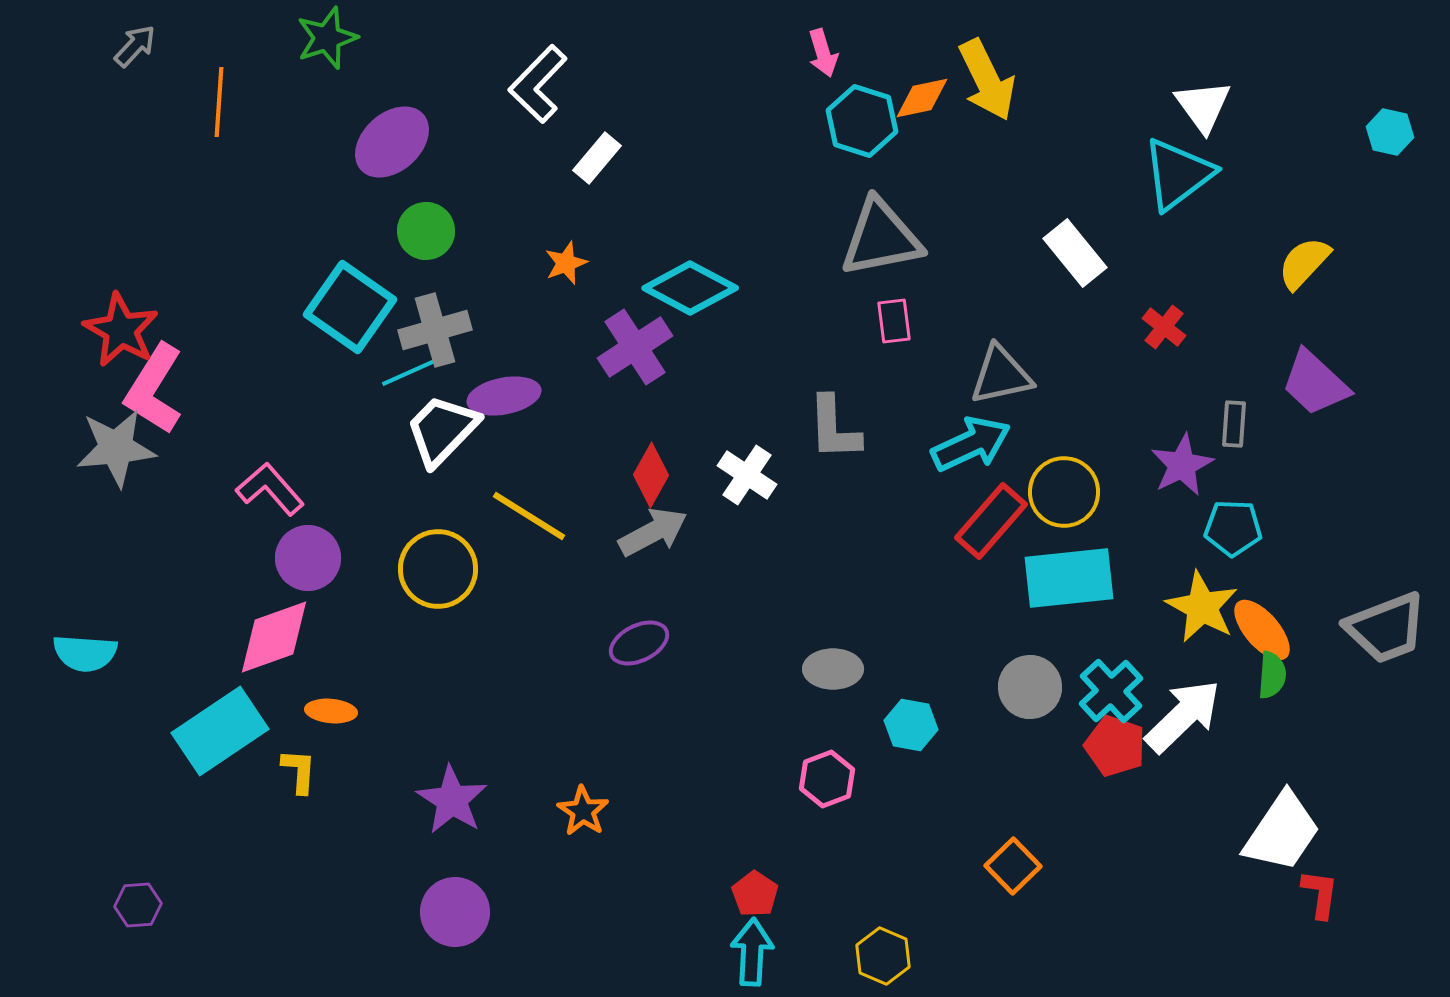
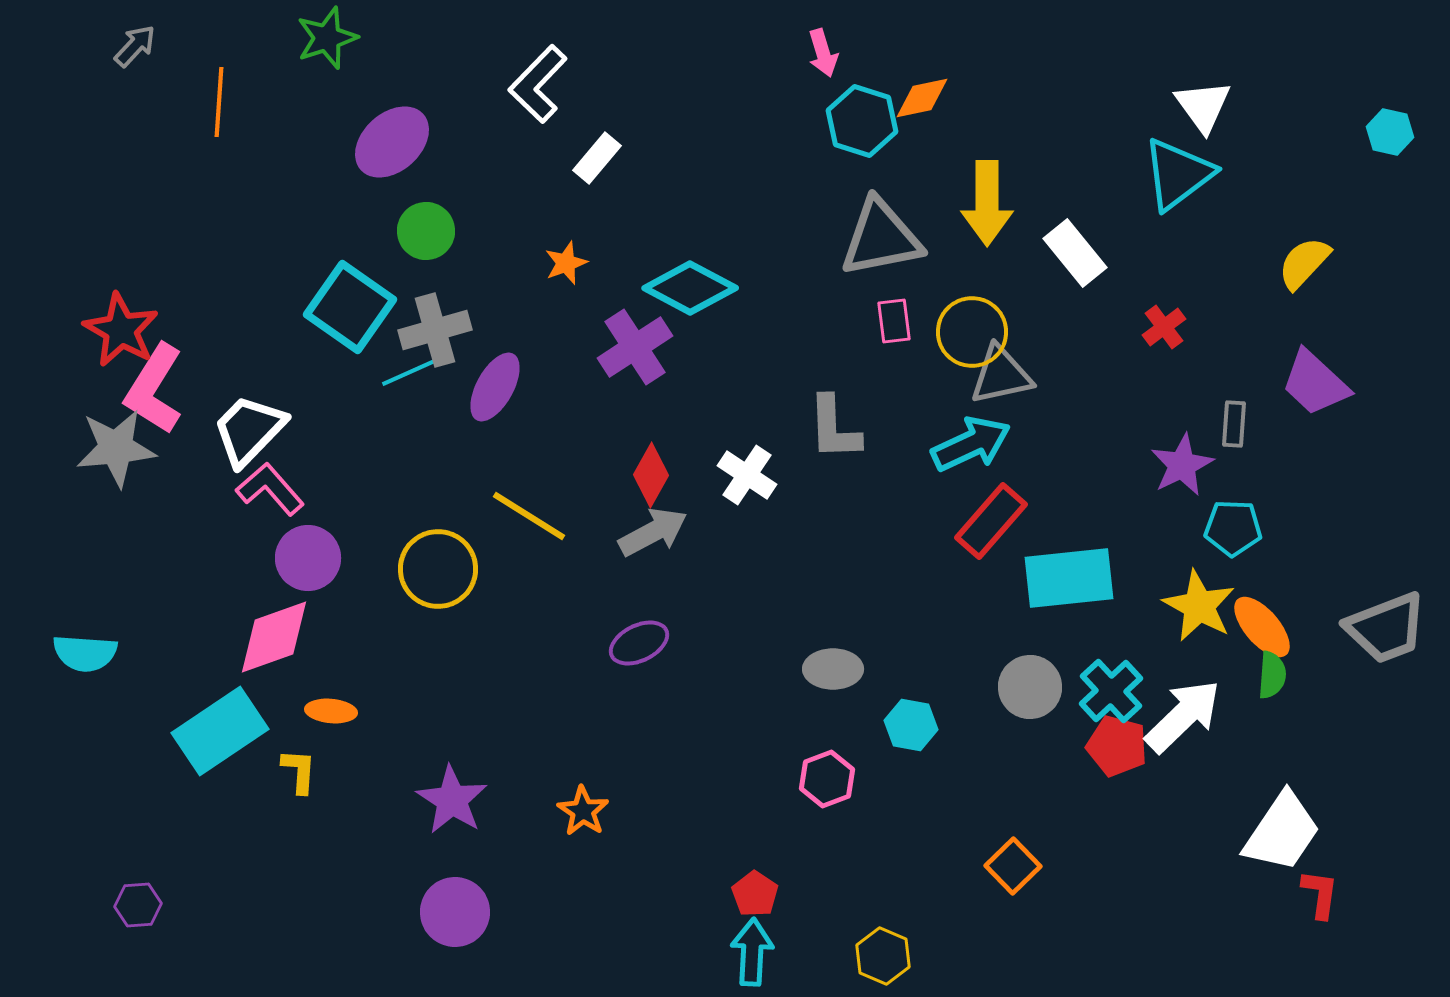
yellow arrow at (987, 80): moved 123 px down; rotated 26 degrees clockwise
red cross at (1164, 327): rotated 15 degrees clockwise
purple ellipse at (504, 396): moved 9 px left, 9 px up; rotated 50 degrees counterclockwise
white trapezoid at (442, 430): moved 193 px left
yellow circle at (1064, 492): moved 92 px left, 160 px up
yellow star at (1202, 607): moved 3 px left, 1 px up
orange ellipse at (1262, 630): moved 3 px up
red pentagon at (1115, 746): moved 2 px right; rotated 4 degrees counterclockwise
